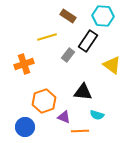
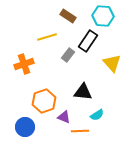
yellow triangle: moved 2 px up; rotated 12 degrees clockwise
cyan semicircle: rotated 48 degrees counterclockwise
